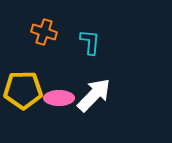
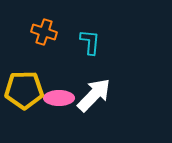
yellow pentagon: moved 1 px right
